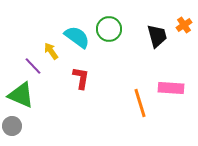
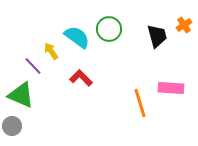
red L-shape: rotated 55 degrees counterclockwise
